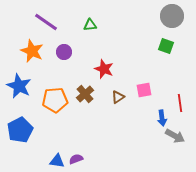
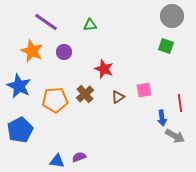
purple semicircle: moved 3 px right, 2 px up
